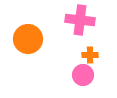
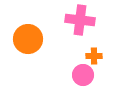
orange cross: moved 4 px right, 1 px down
